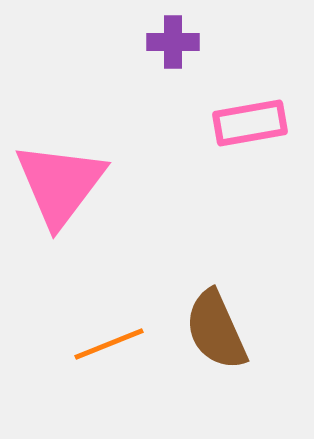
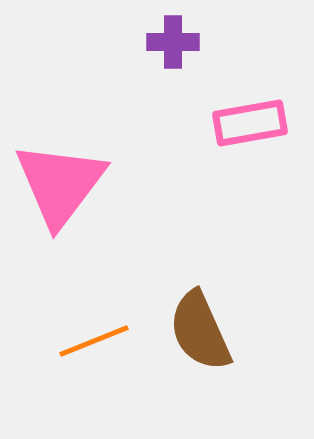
brown semicircle: moved 16 px left, 1 px down
orange line: moved 15 px left, 3 px up
